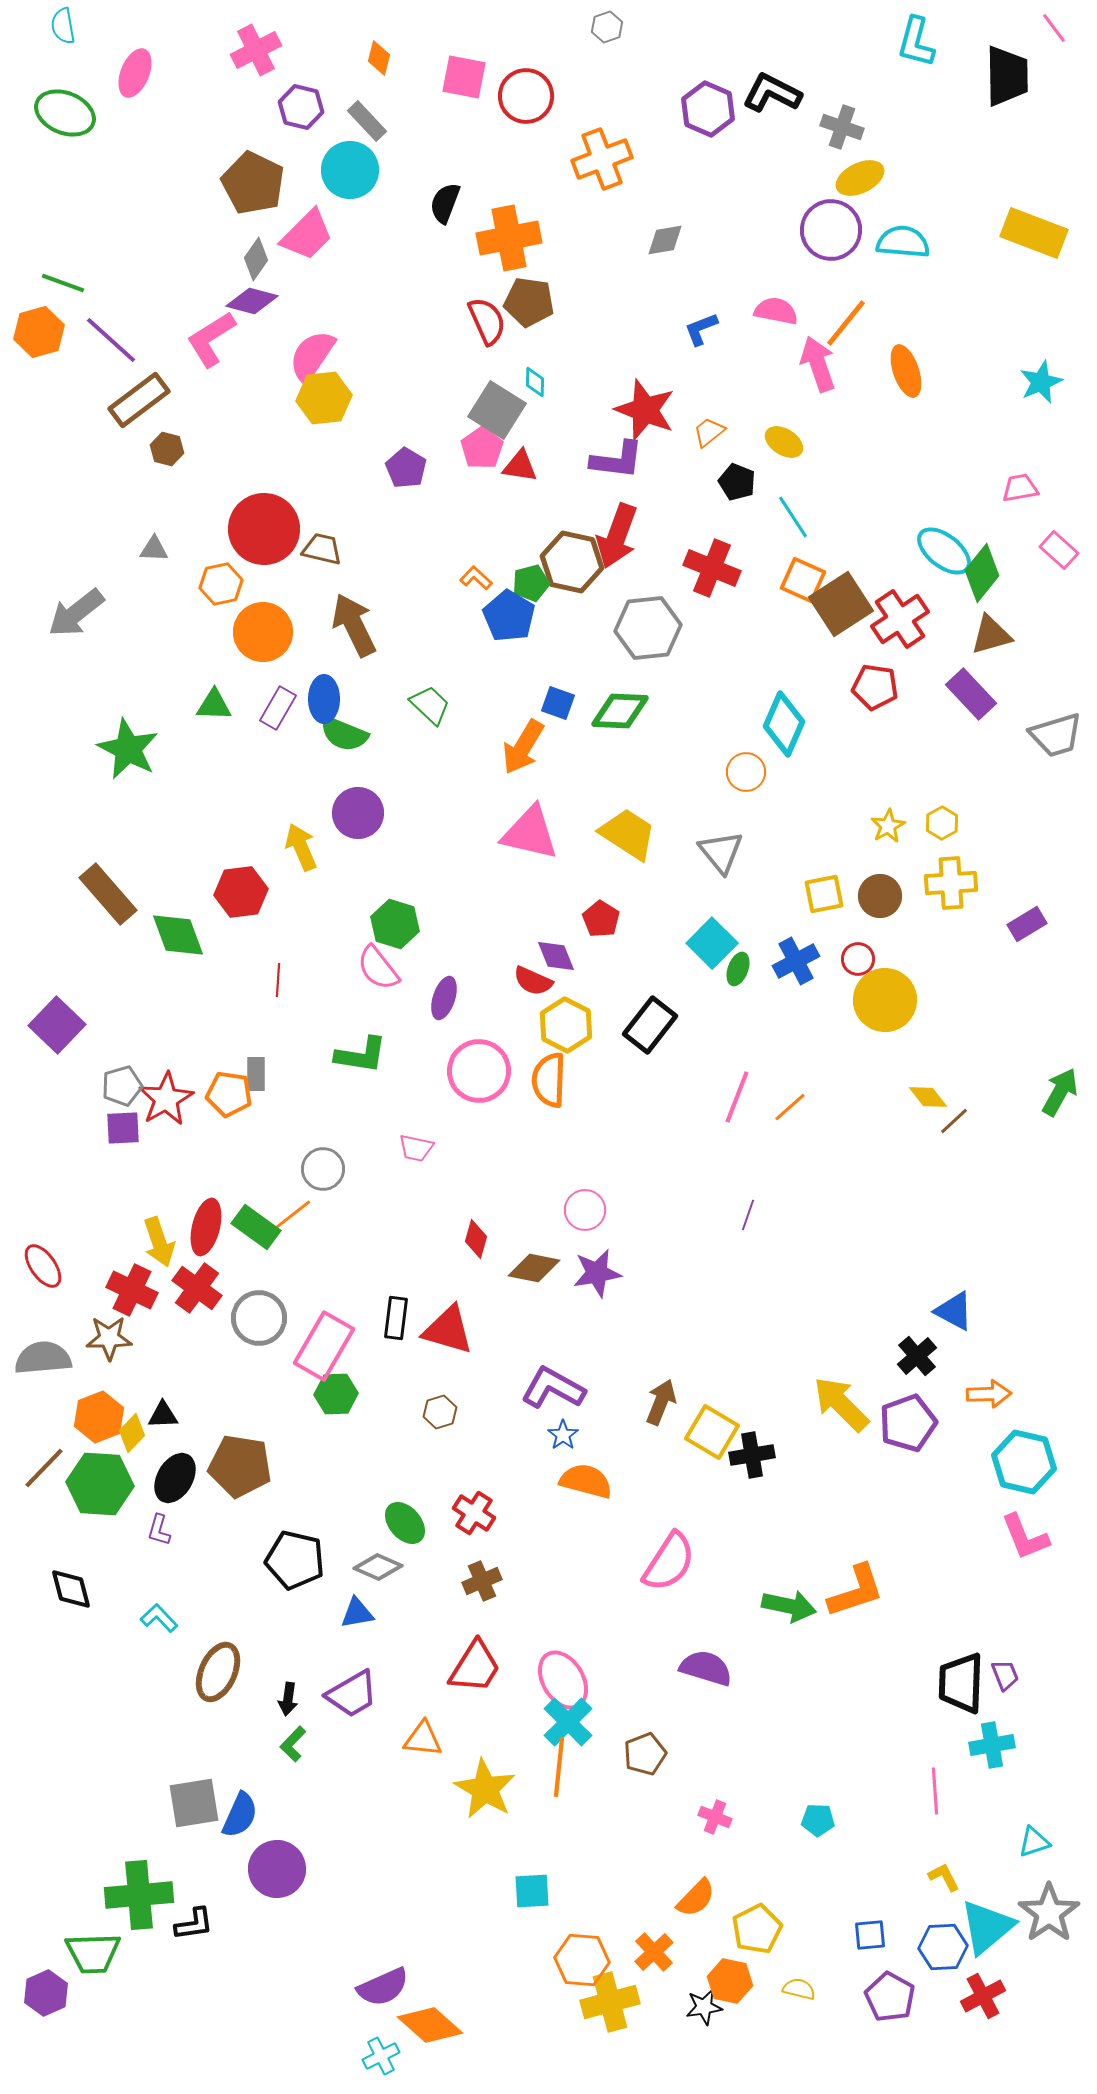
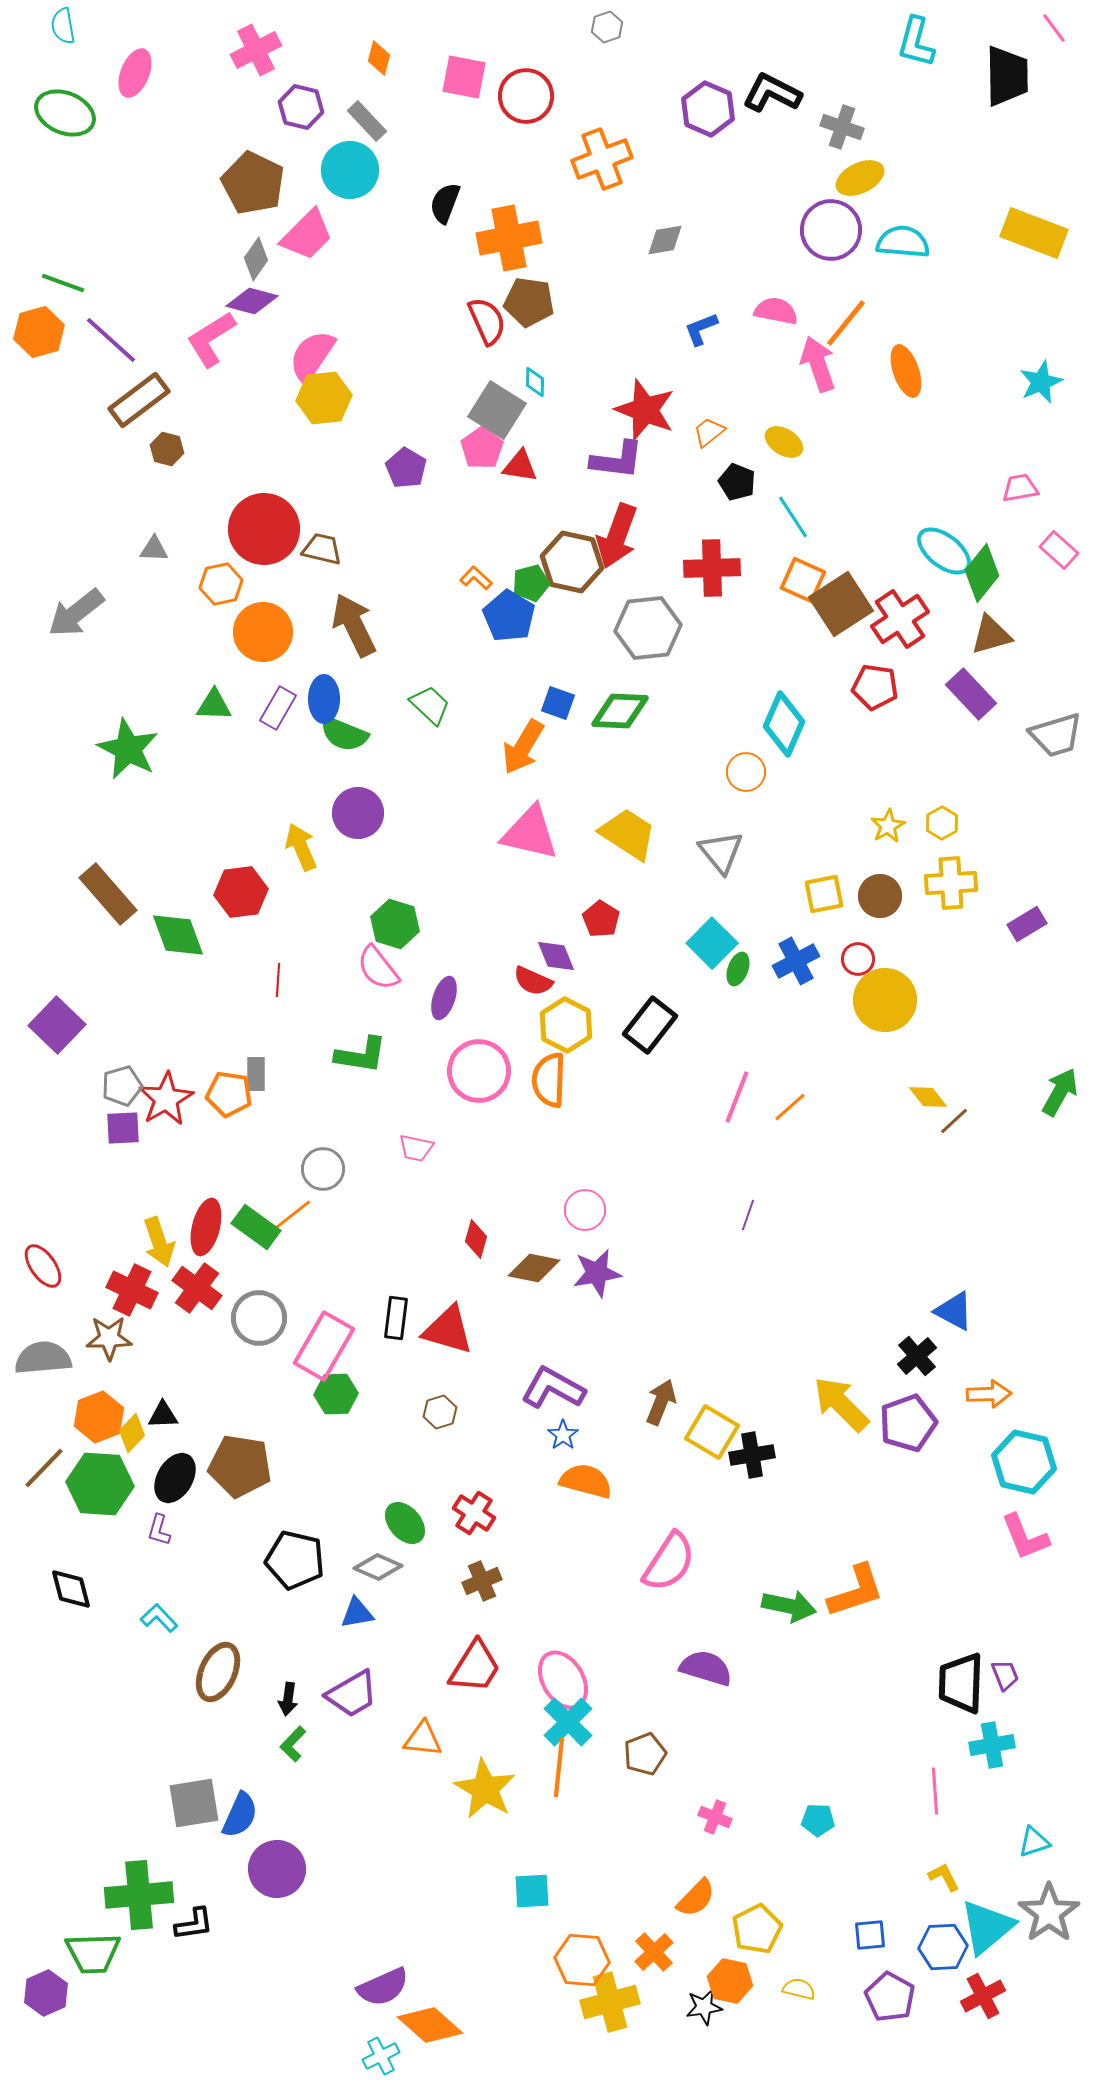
red cross at (712, 568): rotated 24 degrees counterclockwise
